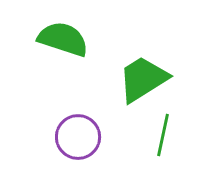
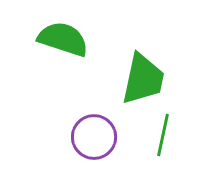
green trapezoid: rotated 134 degrees clockwise
purple circle: moved 16 px right
